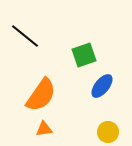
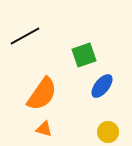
black line: rotated 68 degrees counterclockwise
orange semicircle: moved 1 px right, 1 px up
orange triangle: rotated 24 degrees clockwise
